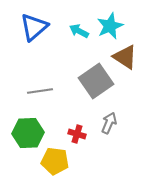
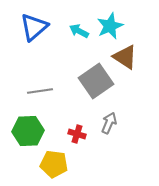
green hexagon: moved 2 px up
yellow pentagon: moved 1 px left, 3 px down
